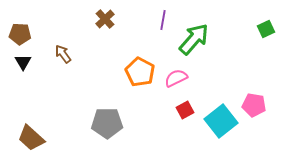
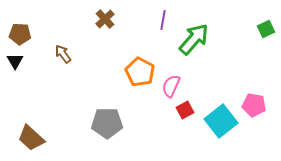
black triangle: moved 8 px left, 1 px up
pink semicircle: moved 5 px left, 8 px down; rotated 40 degrees counterclockwise
